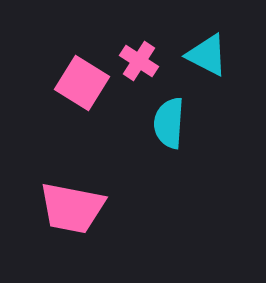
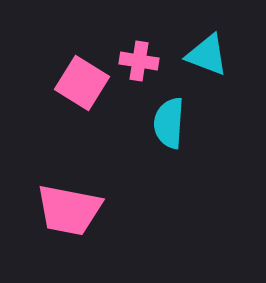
cyan triangle: rotated 6 degrees counterclockwise
pink cross: rotated 24 degrees counterclockwise
pink trapezoid: moved 3 px left, 2 px down
